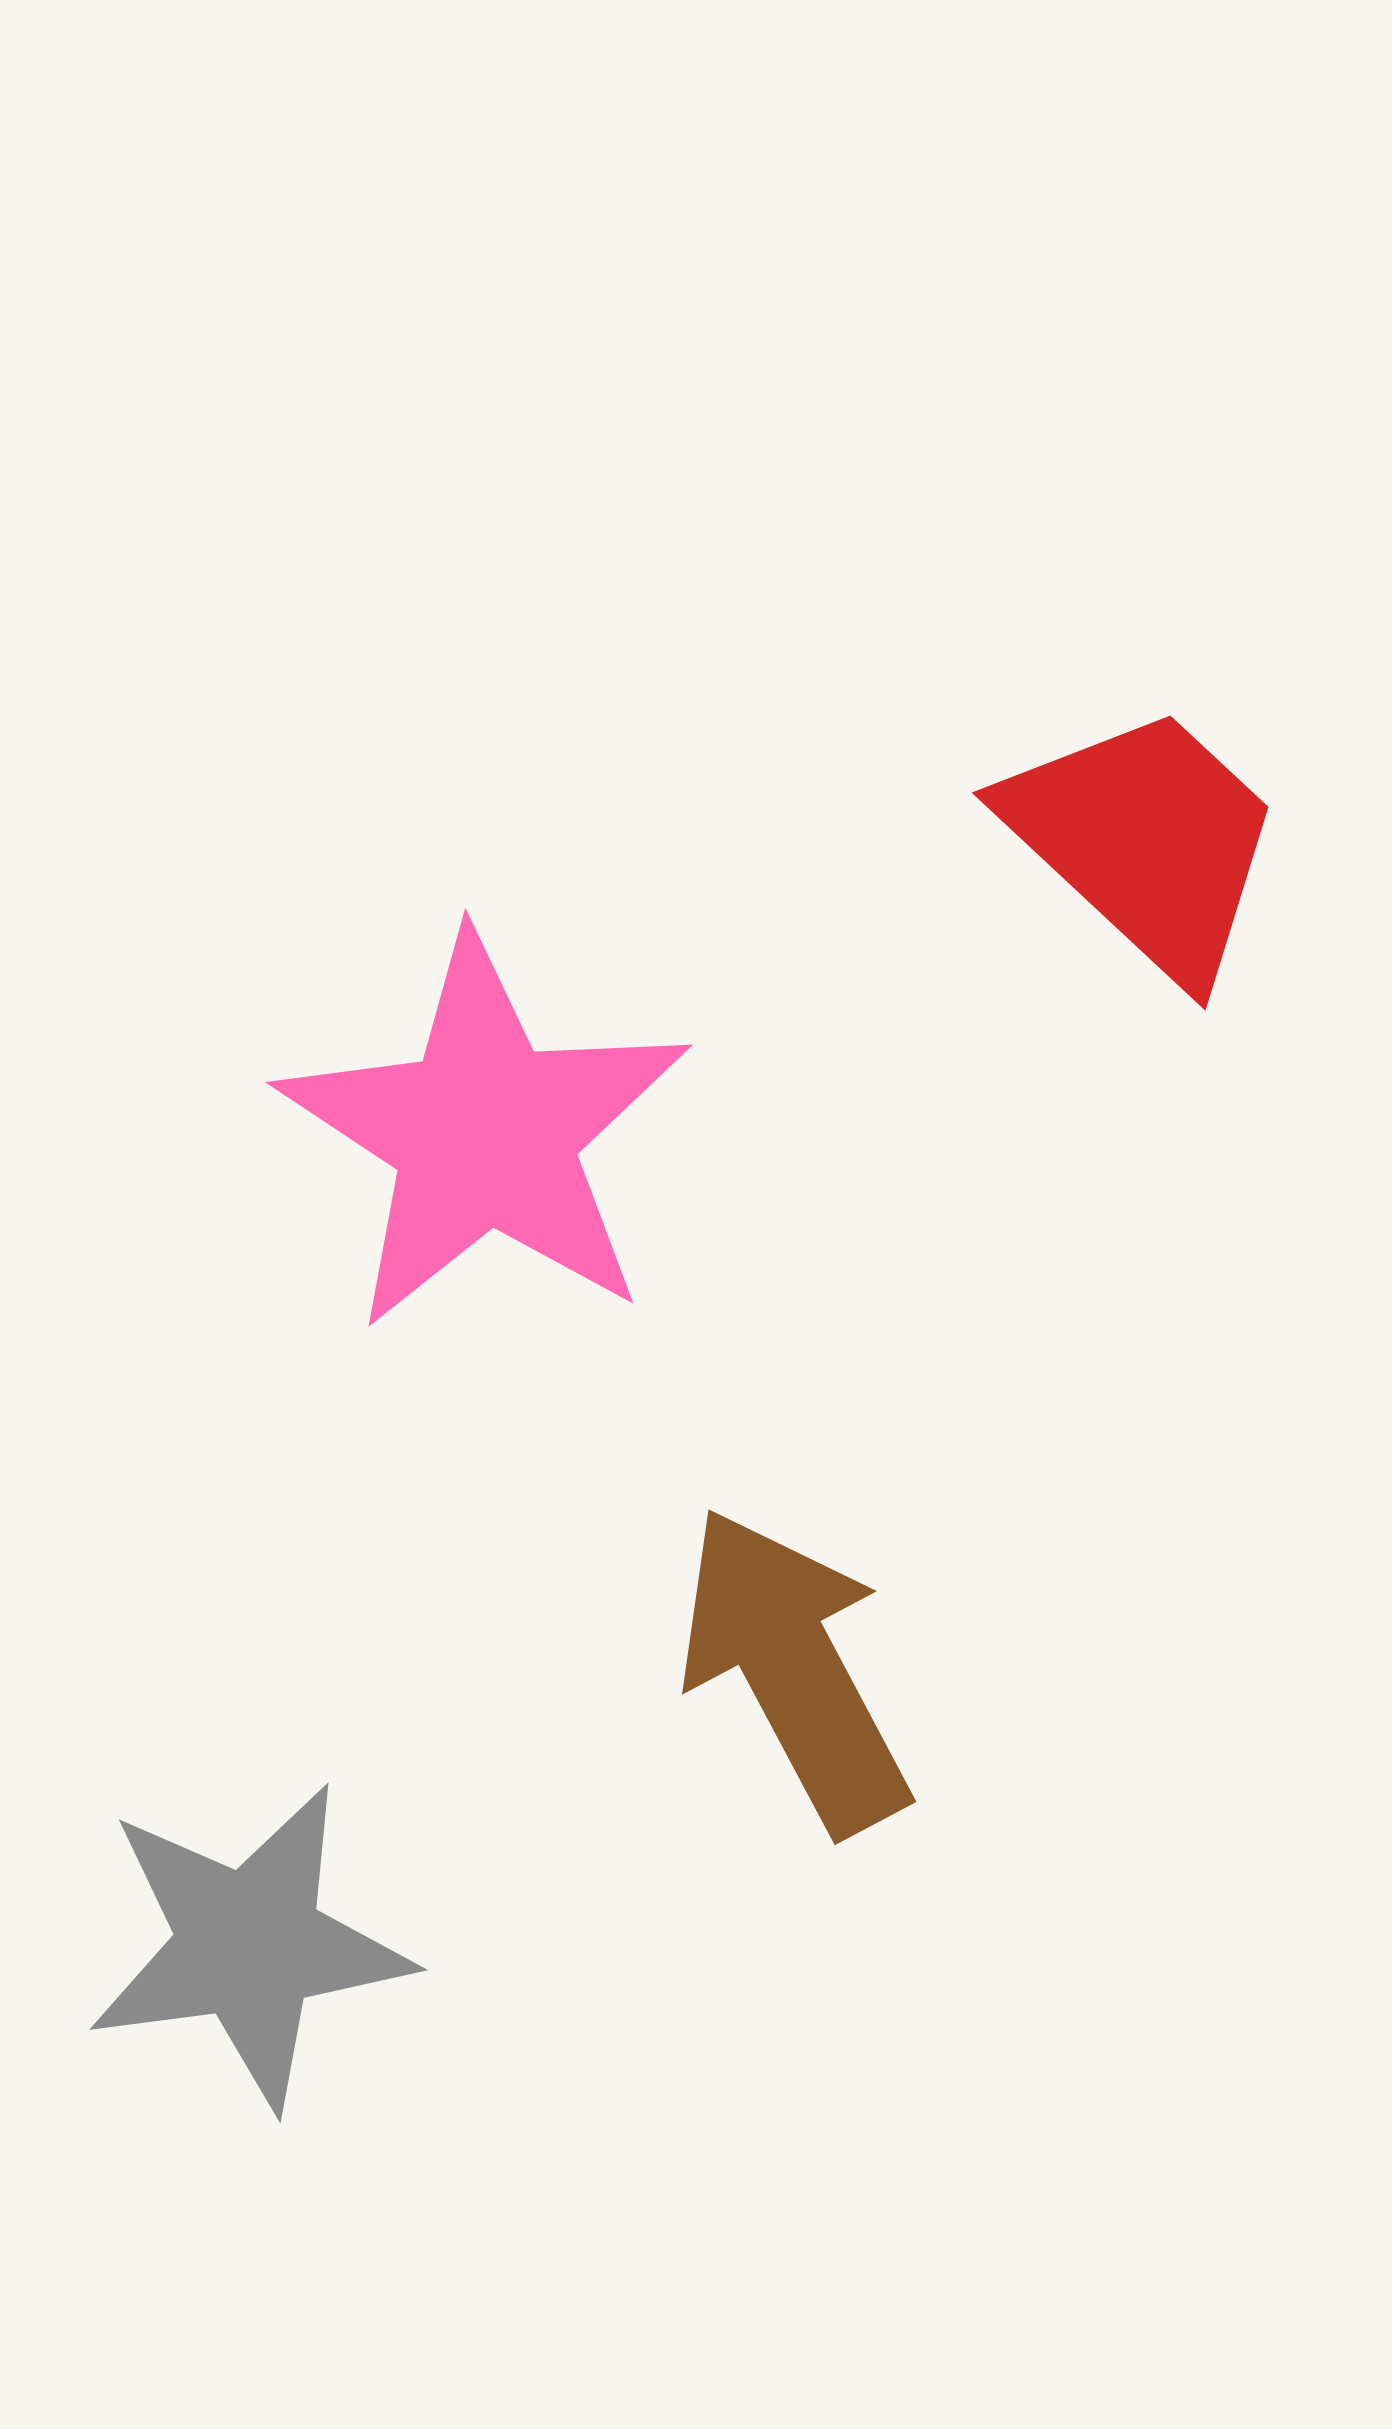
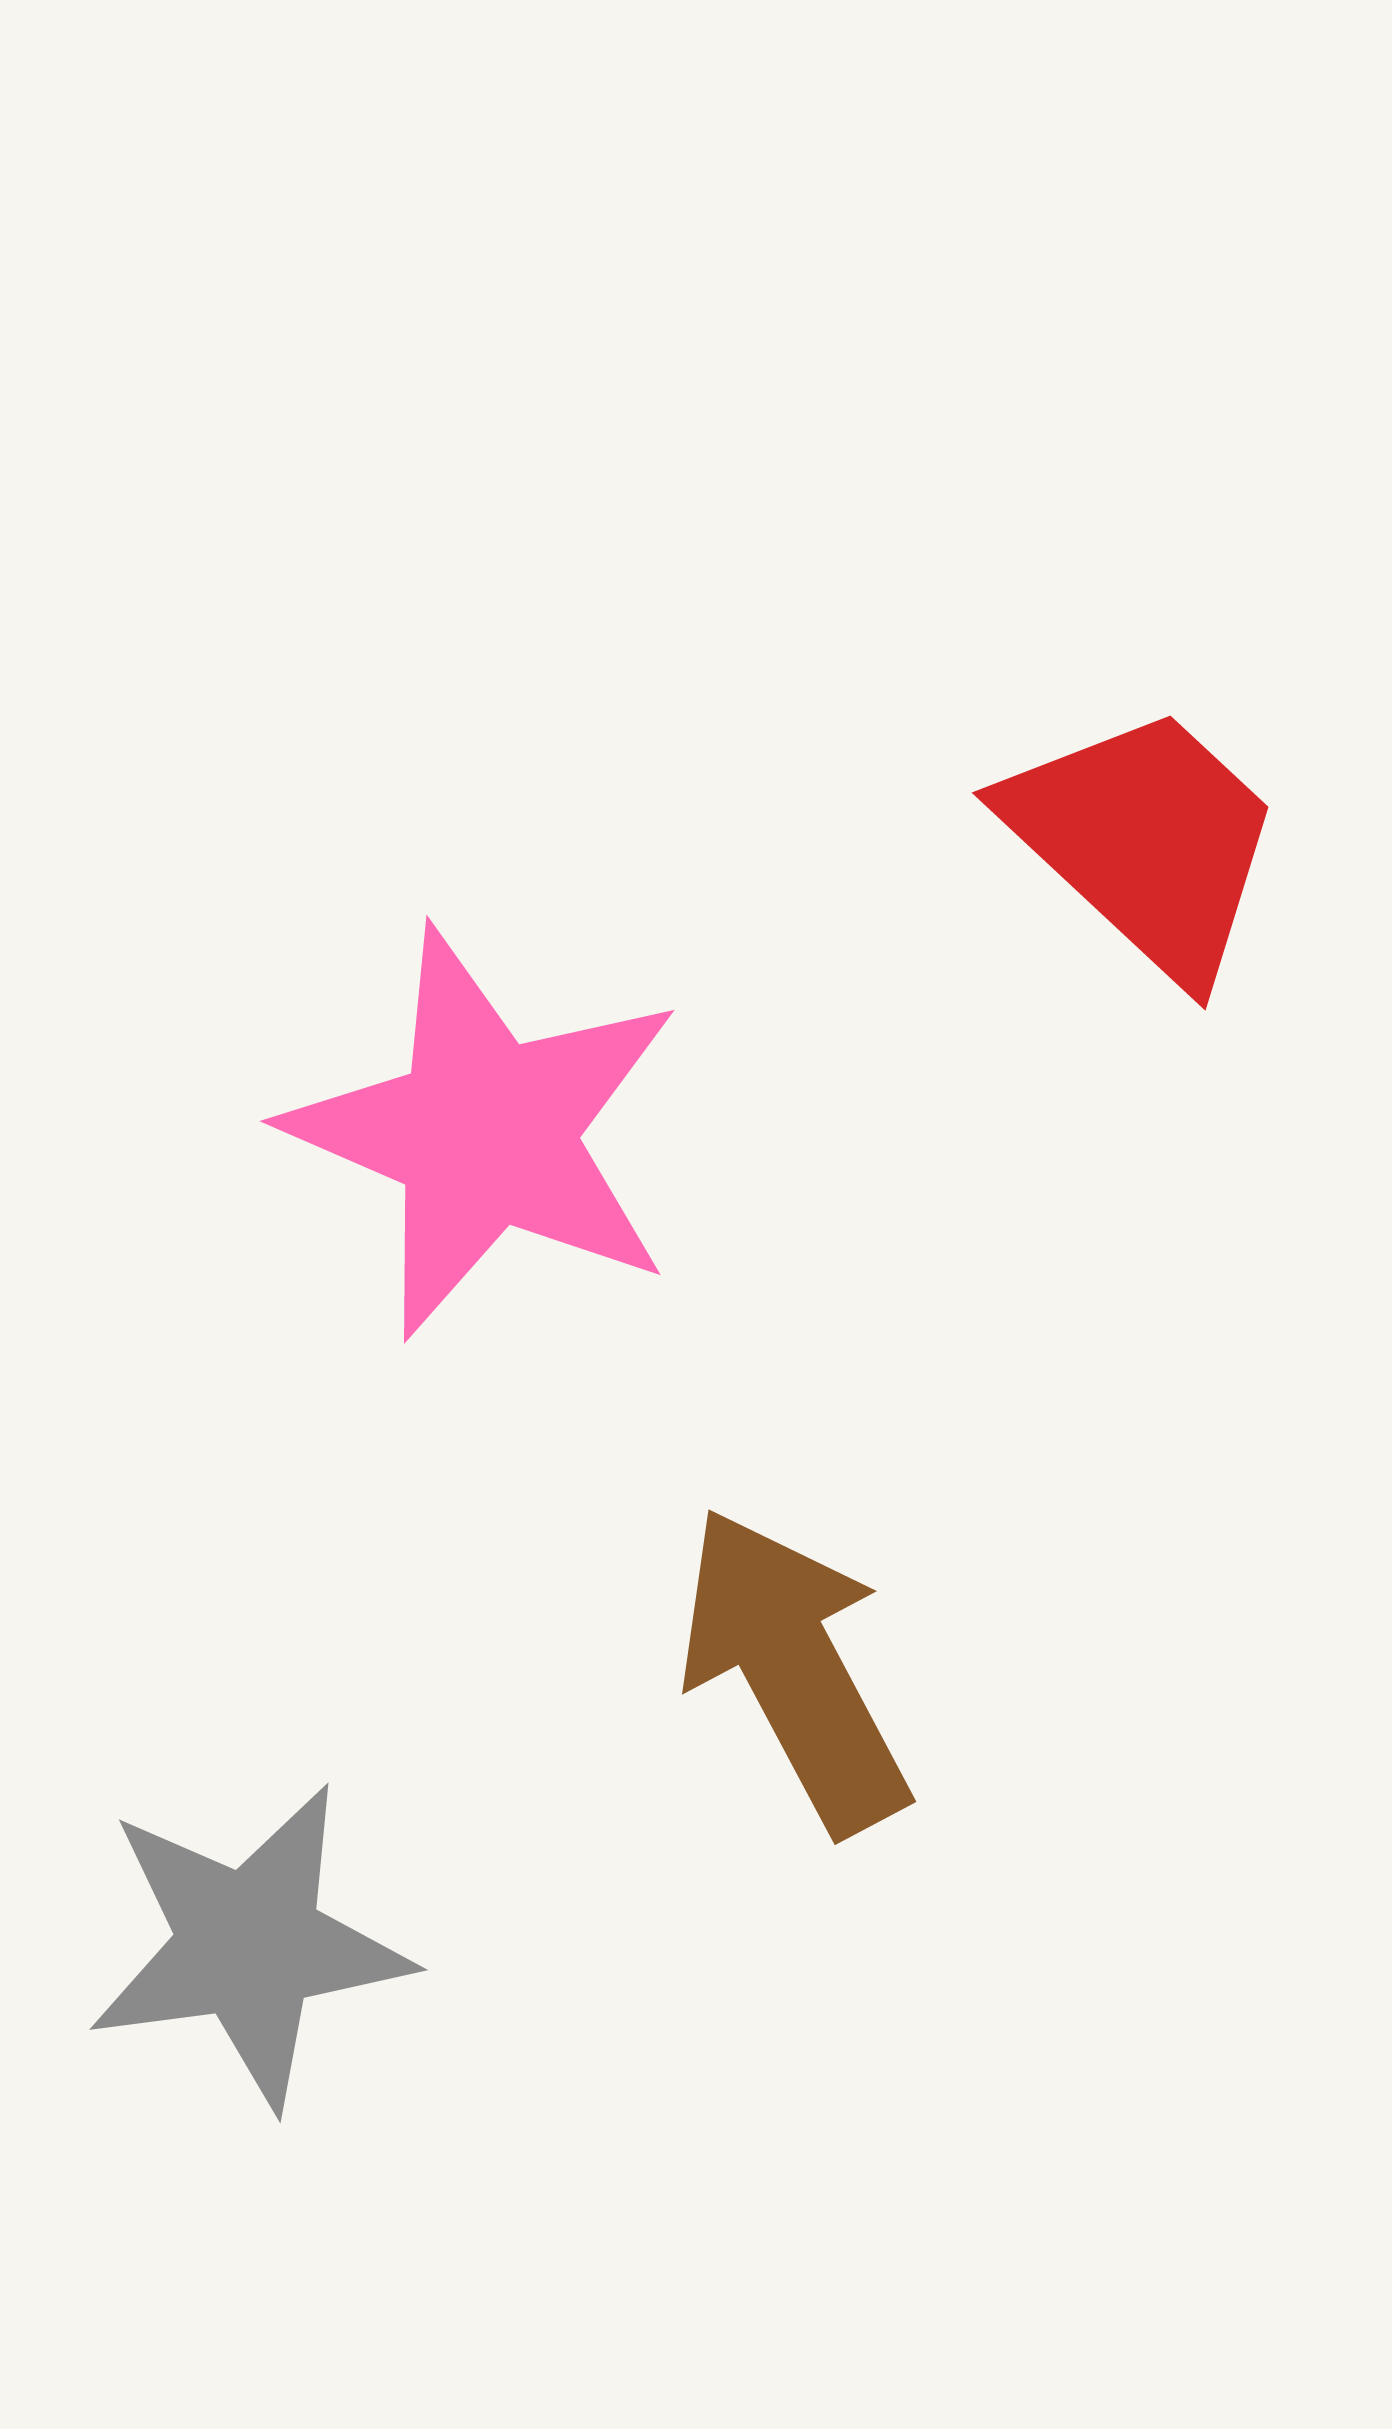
pink star: rotated 10 degrees counterclockwise
